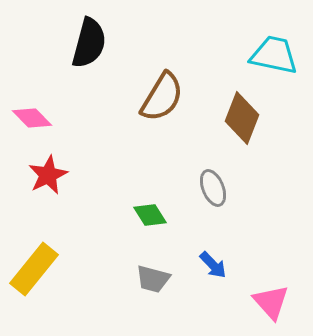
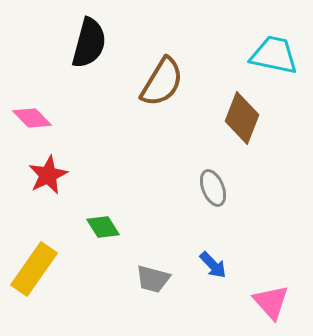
brown semicircle: moved 15 px up
green diamond: moved 47 px left, 12 px down
yellow rectangle: rotated 4 degrees counterclockwise
